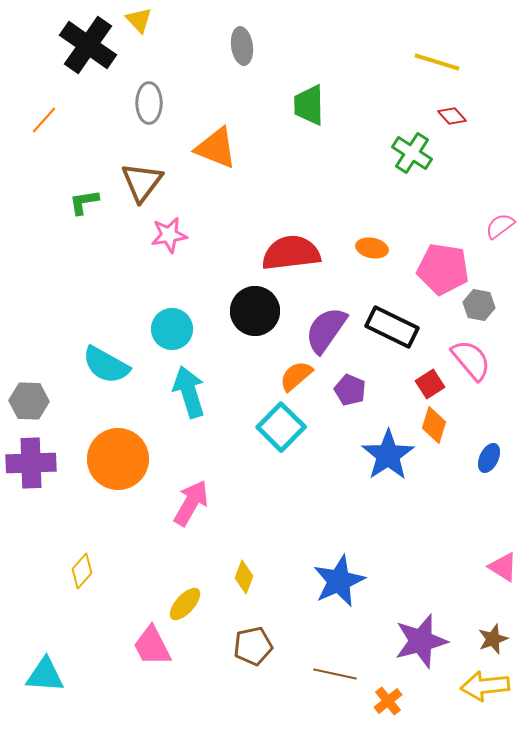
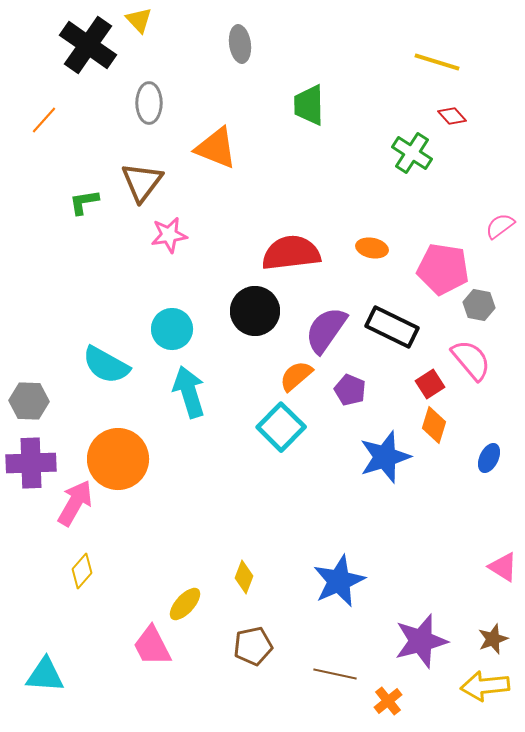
gray ellipse at (242, 46): moved 2 px left, 2 px up
blue star at (388, 455): moved 3 px left, 2 px down; rotated 16 degrees clockwise
pink arrow at (191, 503): moved 116 px left
